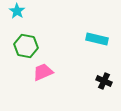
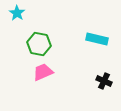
cyan star: moved 2 px down
green hexagon: moved 13 px right, 2 px up
